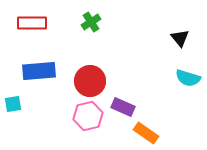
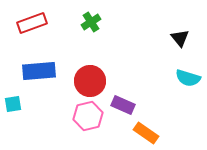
red rectangle: rotated 20 degrees counterclockwise
purple rectangle: moved 2 px up
